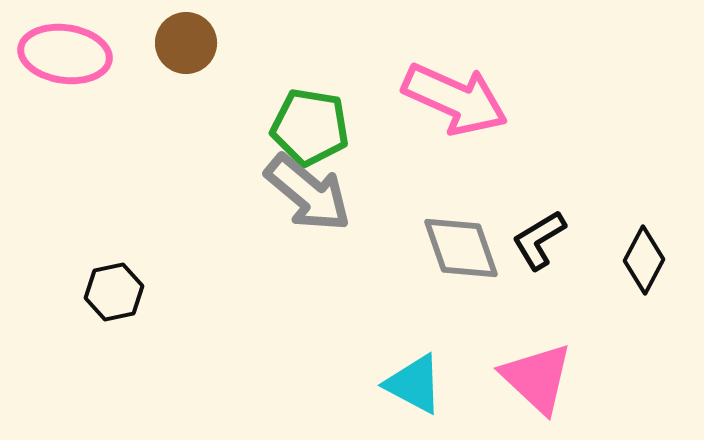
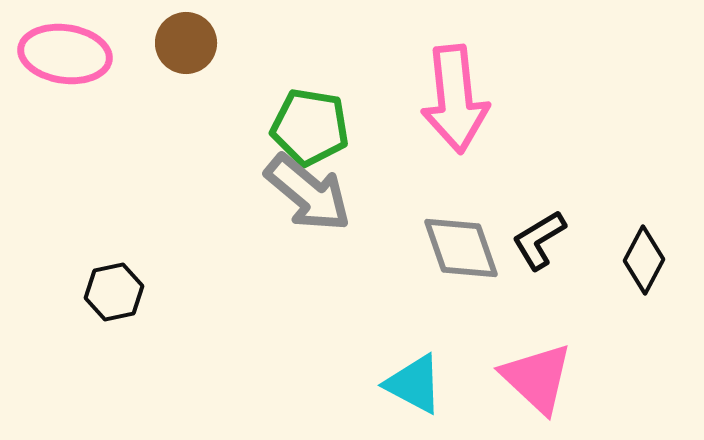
pink arrow: rotated 60 degrees clockwise
